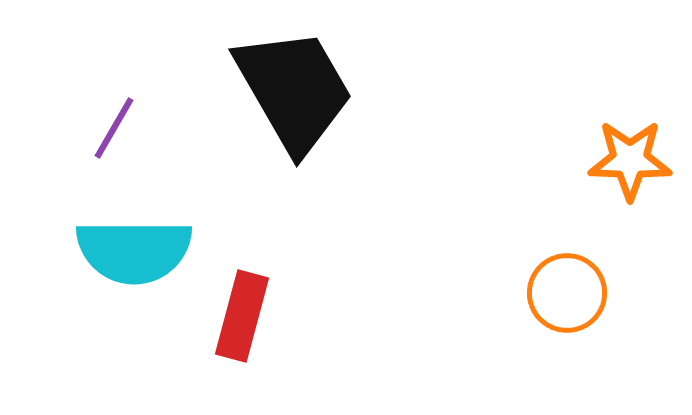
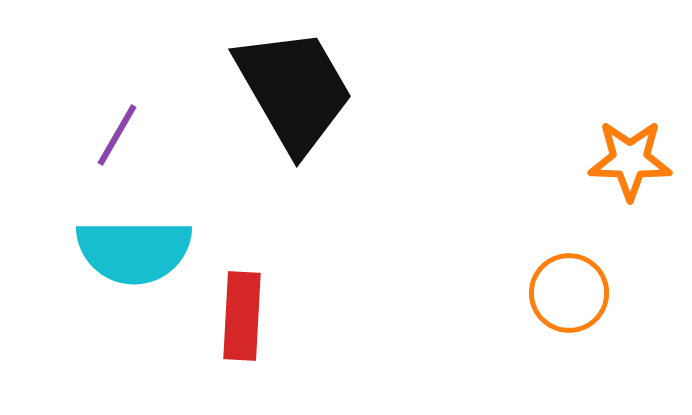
purple line: moved 3 px right, 7 px down
orange circle: moved 2 px right
red rectangle: rotated 12 degrees counterclockwise
